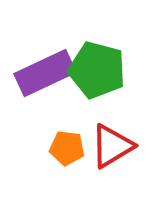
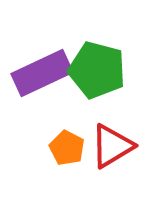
purple rectangle: moved 3 px left
orange pentagon: rotated 20 degrees clockwise
